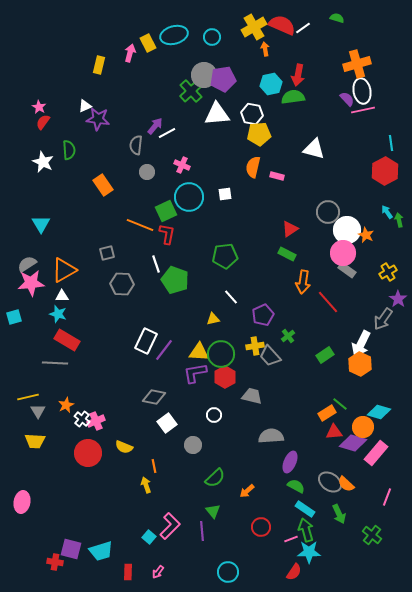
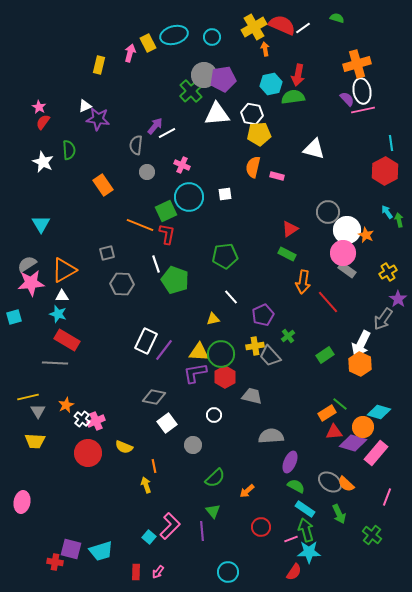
red rectangle at (128, 572): moved 8 px right
